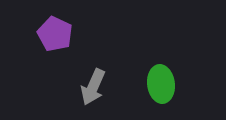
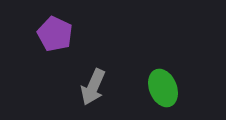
green ellipse: moved 2 px right, 4 px down; rotated 15 degrees counterclockwise
